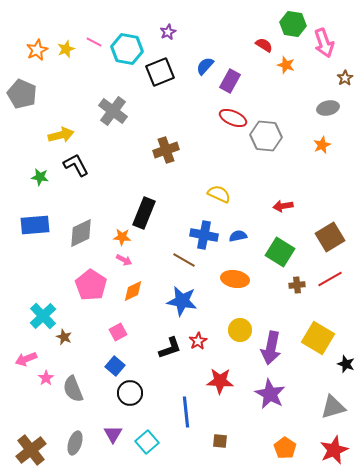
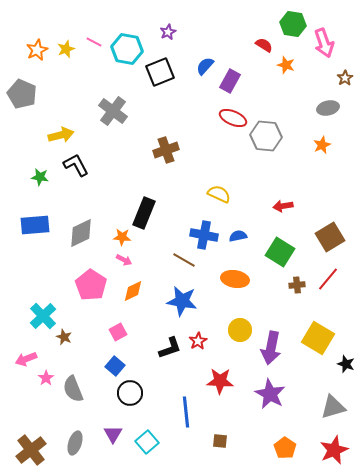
red line at (330, 279): moved 2 px left; rotated 20 degrees counterclockwise
